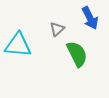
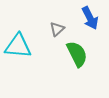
cyan triangle: moved 1 px down
